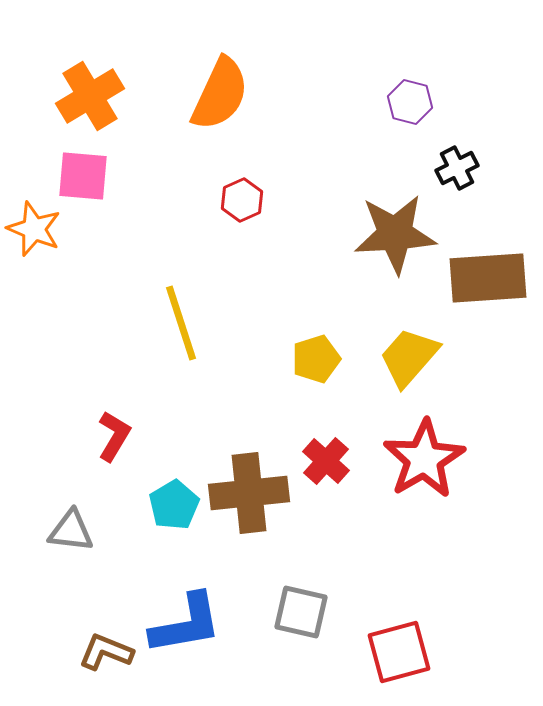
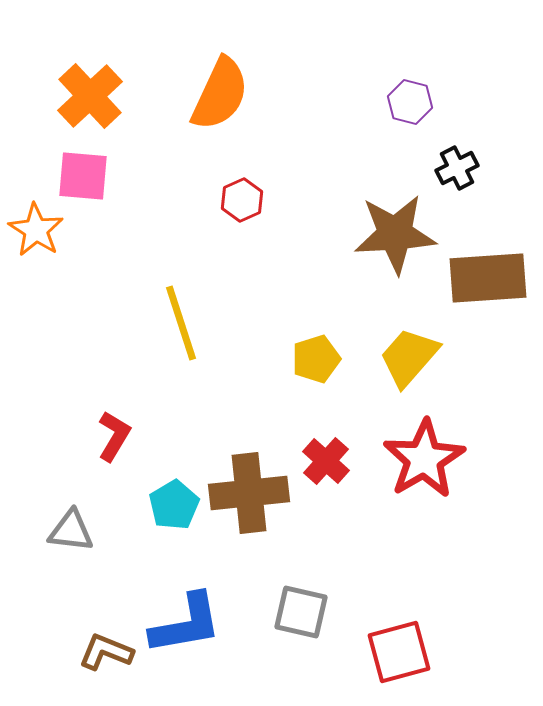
orange cross: rotated 12 degrees counterclockwise
orange star: moved 2 px right, 1 px down; rotated 10 degrees clockwise
